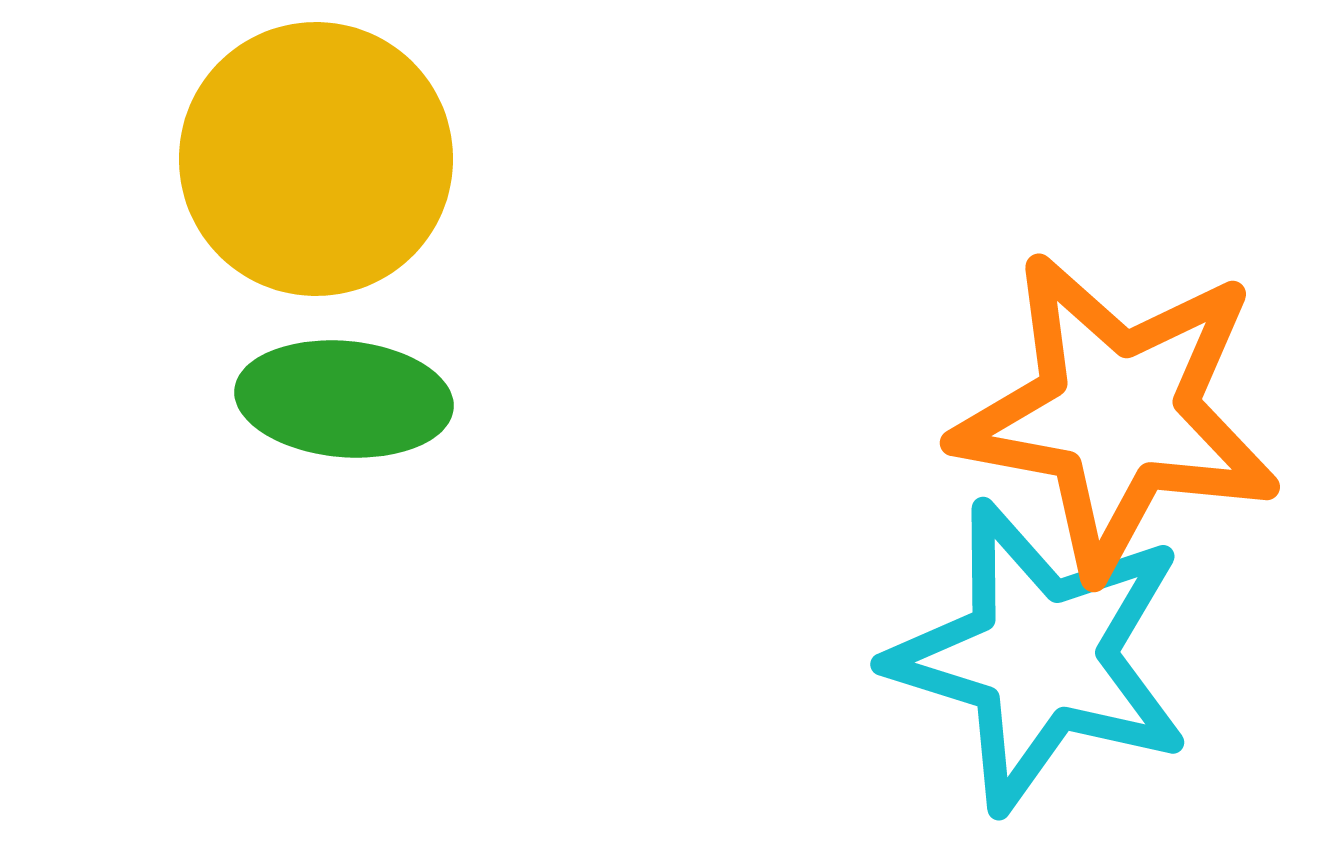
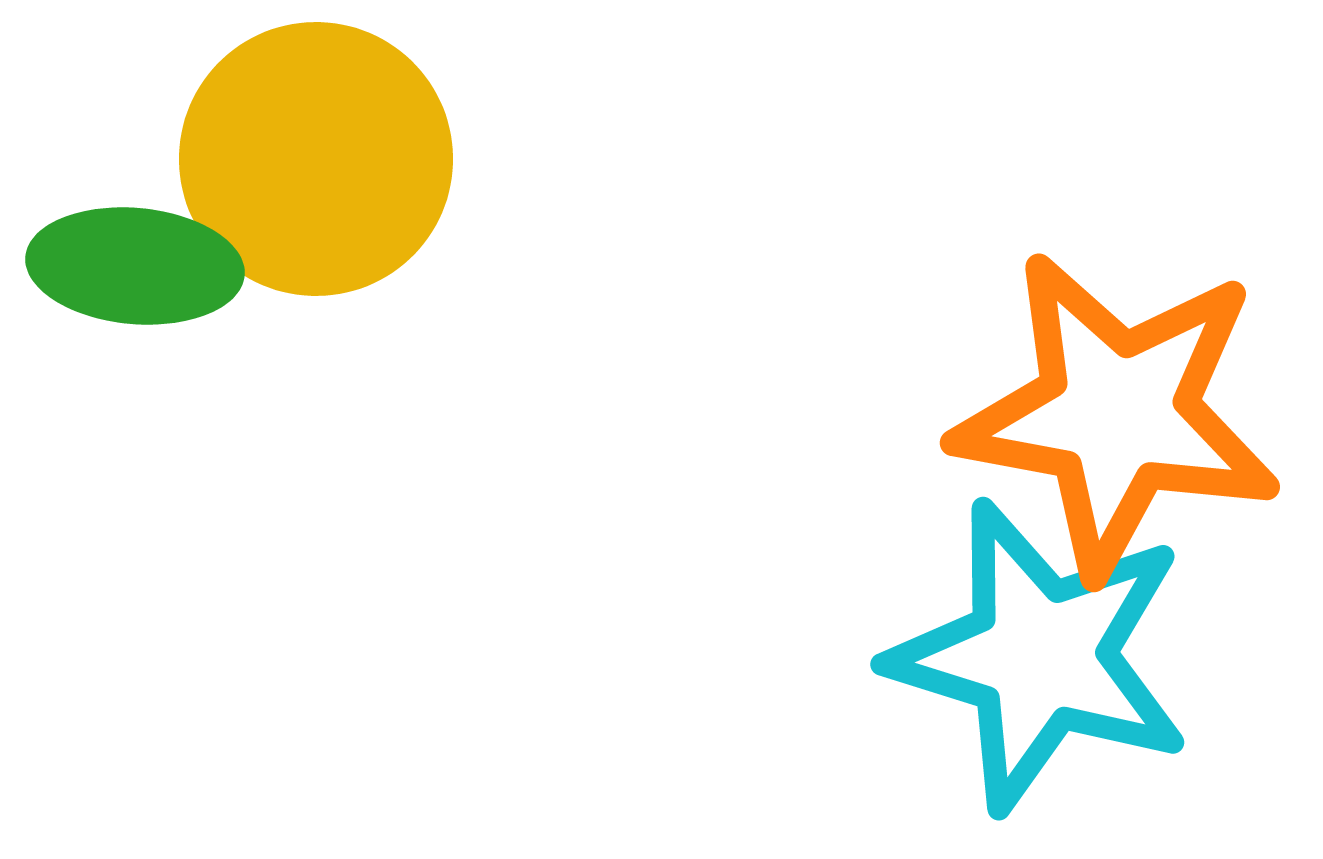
green ellipse: moved 209 px left, 133 px up
